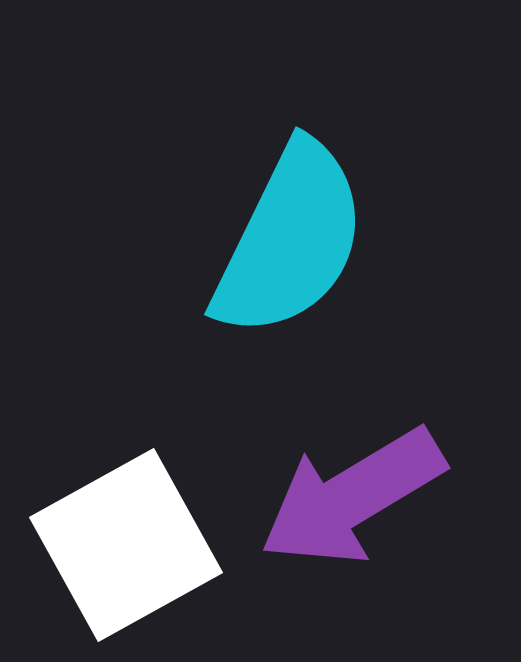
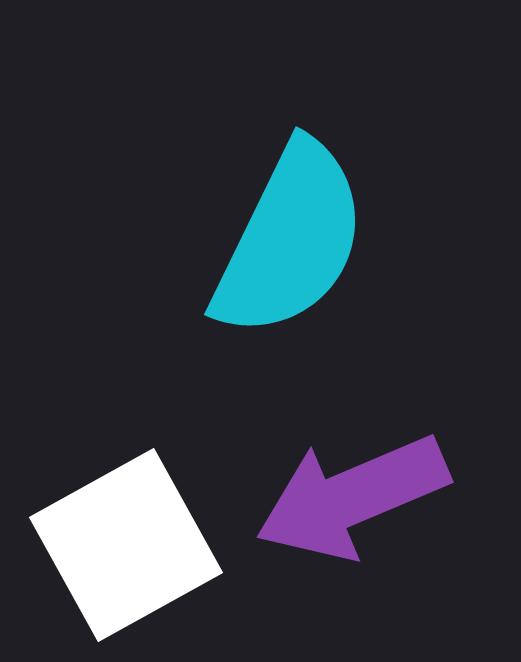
purple arrow: rotated 8 degrees clockwise
